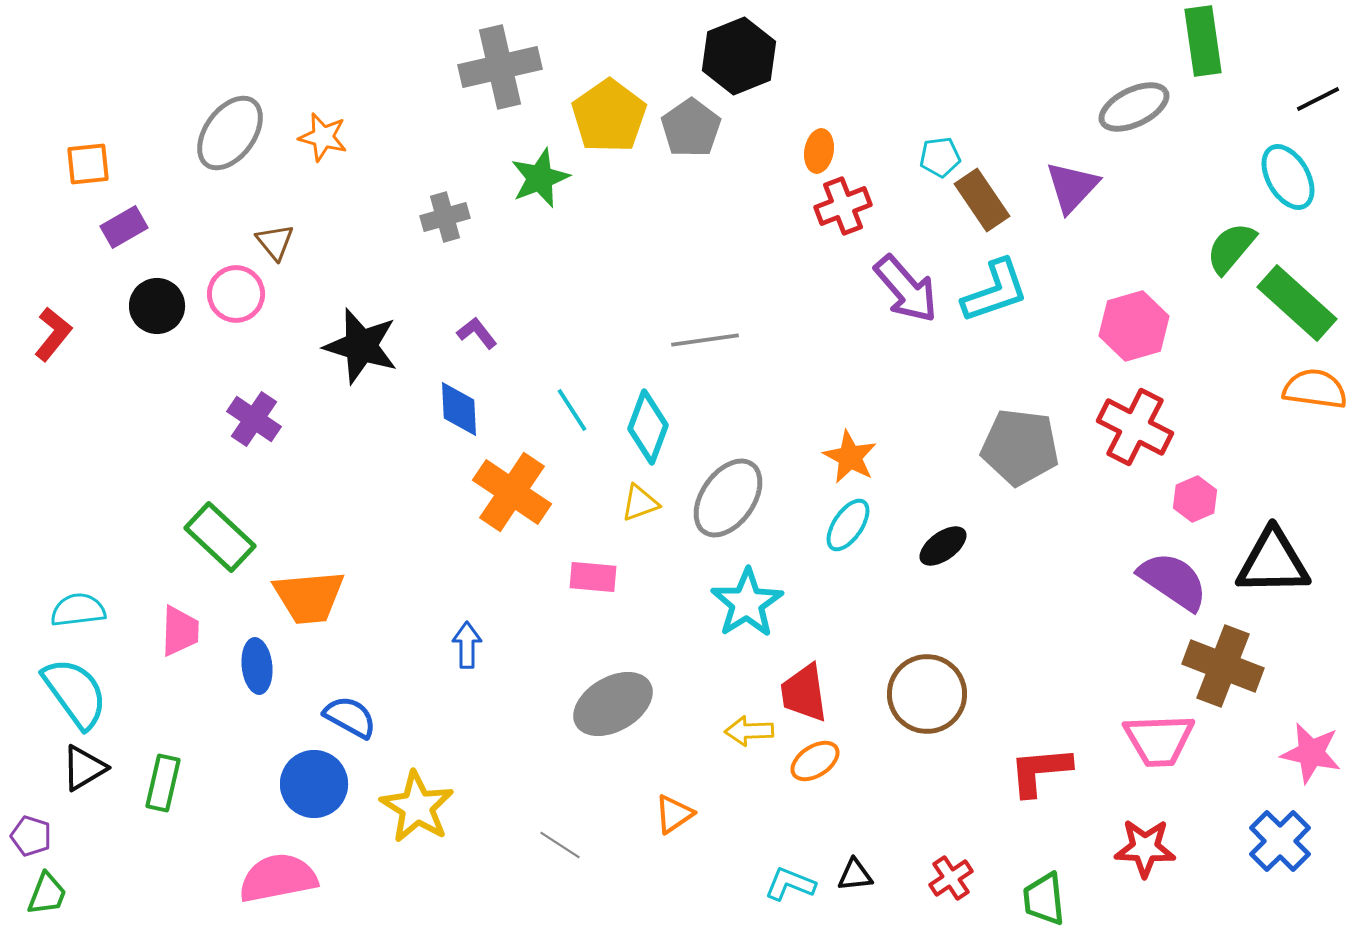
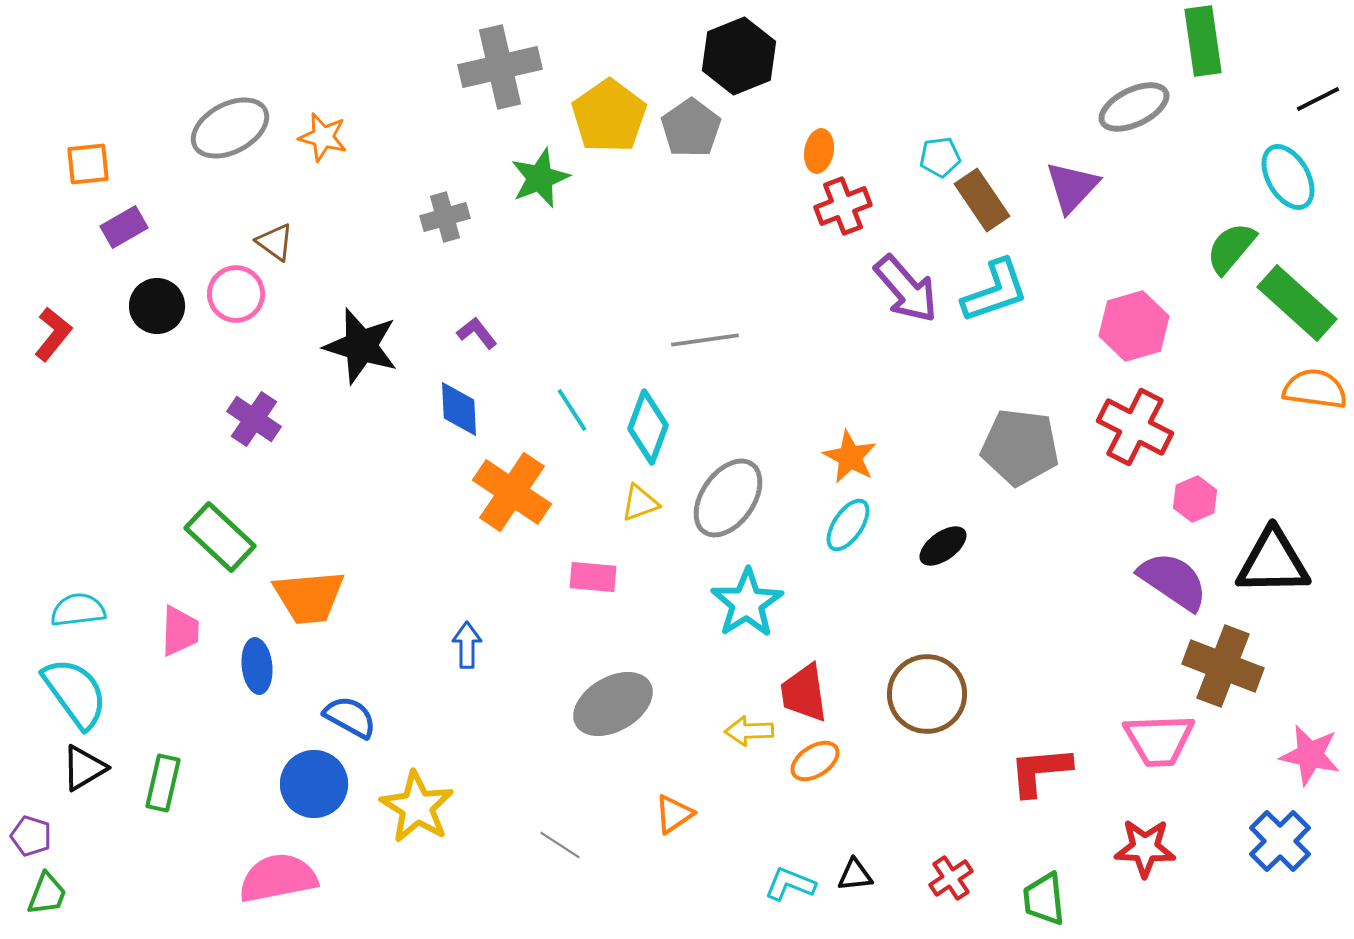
gray ellipse at (230, 133): moved 5 px up; rotated 26 degrees clockwise
brown triangle at (275, 242): rotated 15 degrees counterclockwise
pink star at (1311, 753): moved 1 px left, 2 px down
